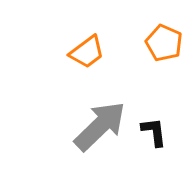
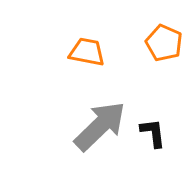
orange trapezoid: rotated 132 degrees counterclockwise
black L-shape: moved 1 px left, 1 px down
